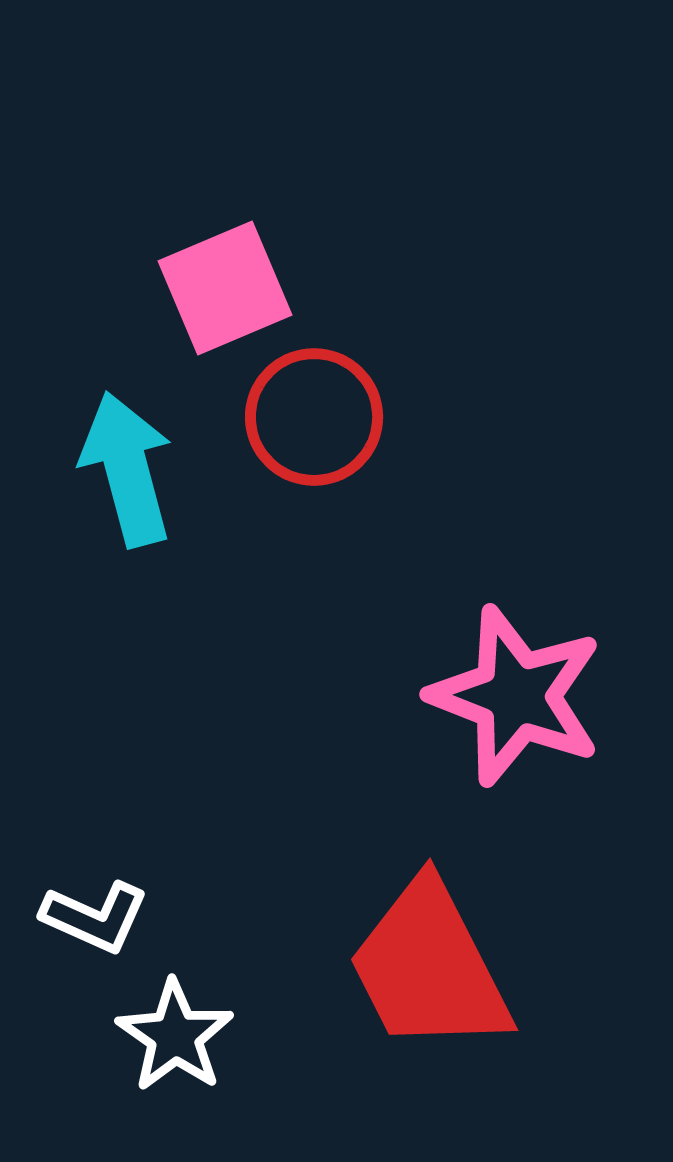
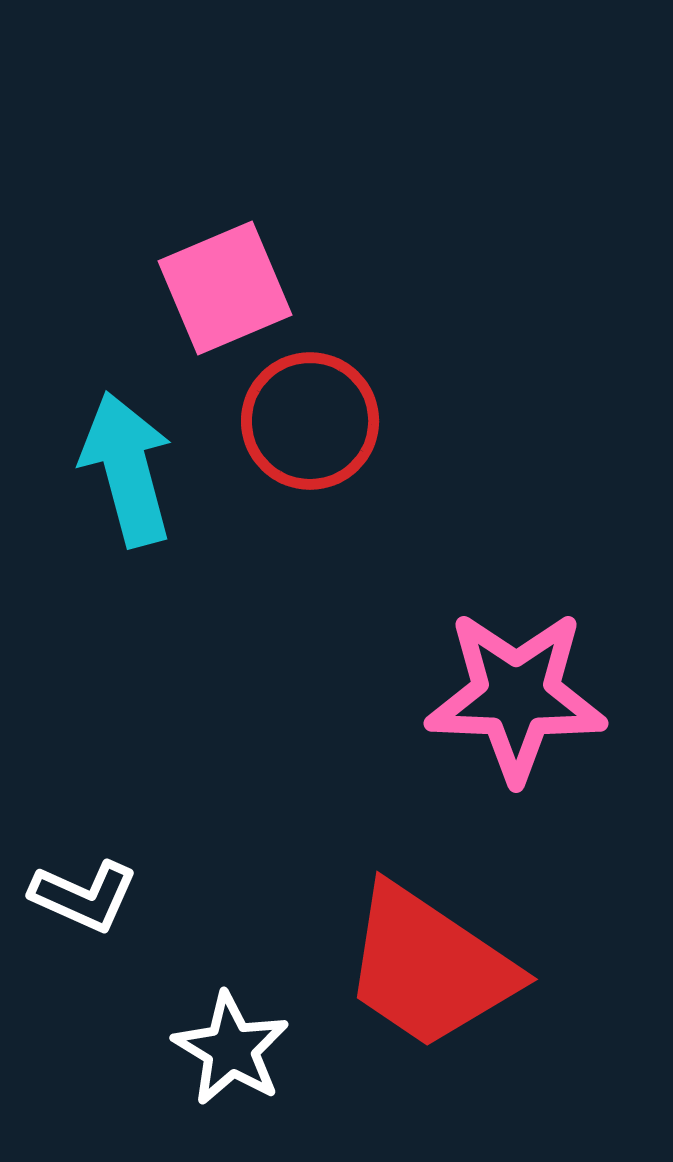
red circle: moved 4 px left, 4 px down
pink star: rotated 19 degrees counterclockwise
white L-shape: moved 11 px left, 21 px up
red trapezoid: rotated 29 degrees counterclockwise
white star: moved 56 px right, 13 px down; rotated 4 degrees counterclockwise
